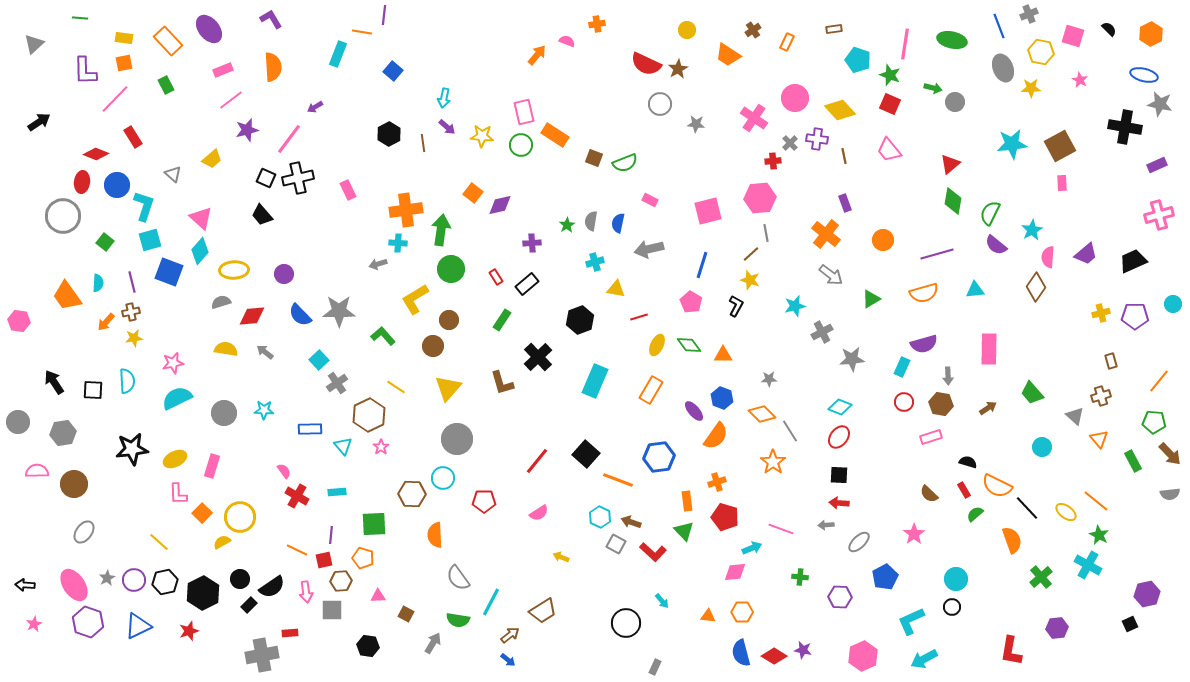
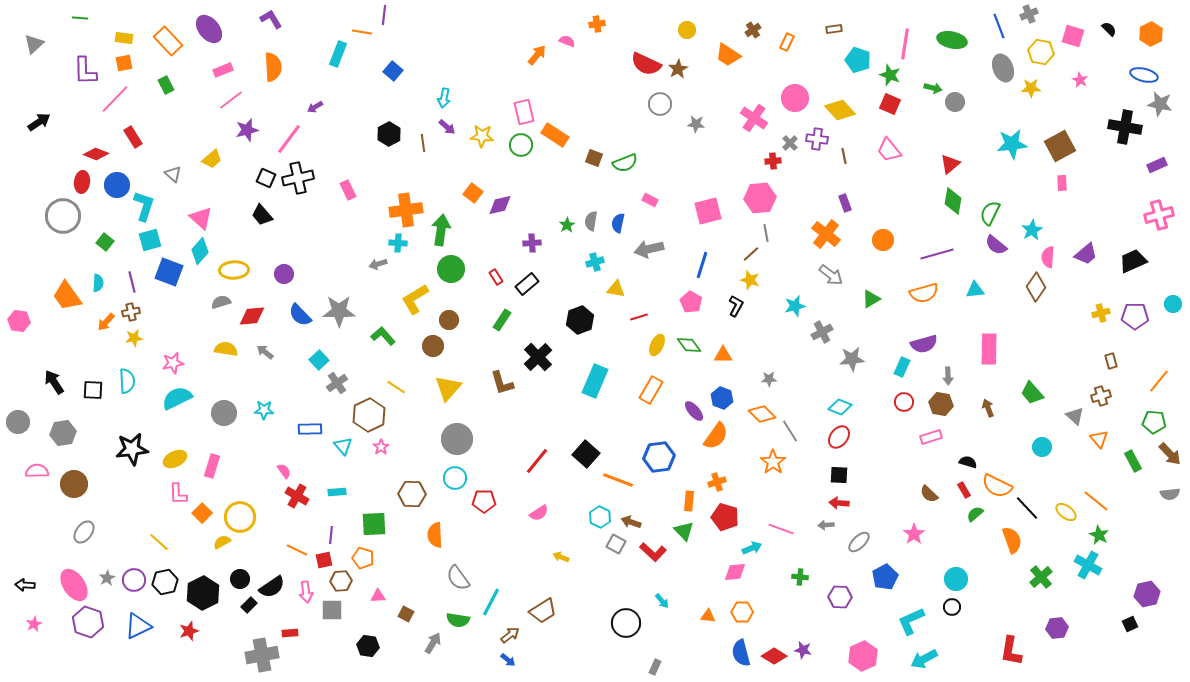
brown arrow at (988, 408): rotated 78 degrees counterclockwise
cyan circle at (443, 478): moved 12 px right
orange rectangle at (687, 501): moved 2 px right; rotated 12 degrees clockwise
